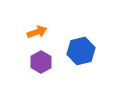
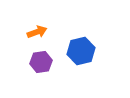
purple hexagon: rotated 20 degrees clockwise
